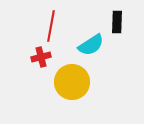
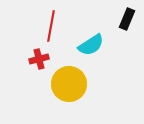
black rectangle: moved 10 px right, 3 px up; rotated 20 degrees clockwise
red cross: moved 2 px left, 2 px down
yellow circle: moved 3 px left, 2 px down
